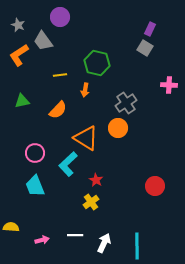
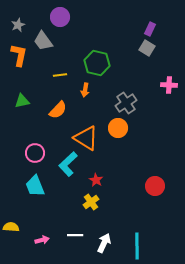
gray star: rotated 24 degrees clockwise
gray square: moved 2 px right
orange L-shape: rotated 135 degrees clockwise
